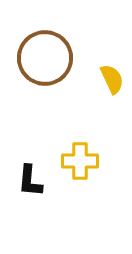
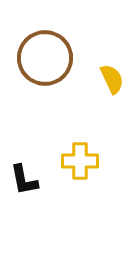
black L-shape: moved 6 px left, 1 px up; rotated 16 degrees counterclockwise
